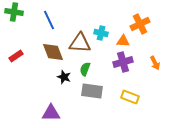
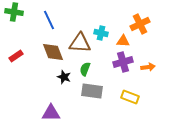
orange arrow: moved 7 px left, 4 px down; rotated 72 degrees counterclockwise
